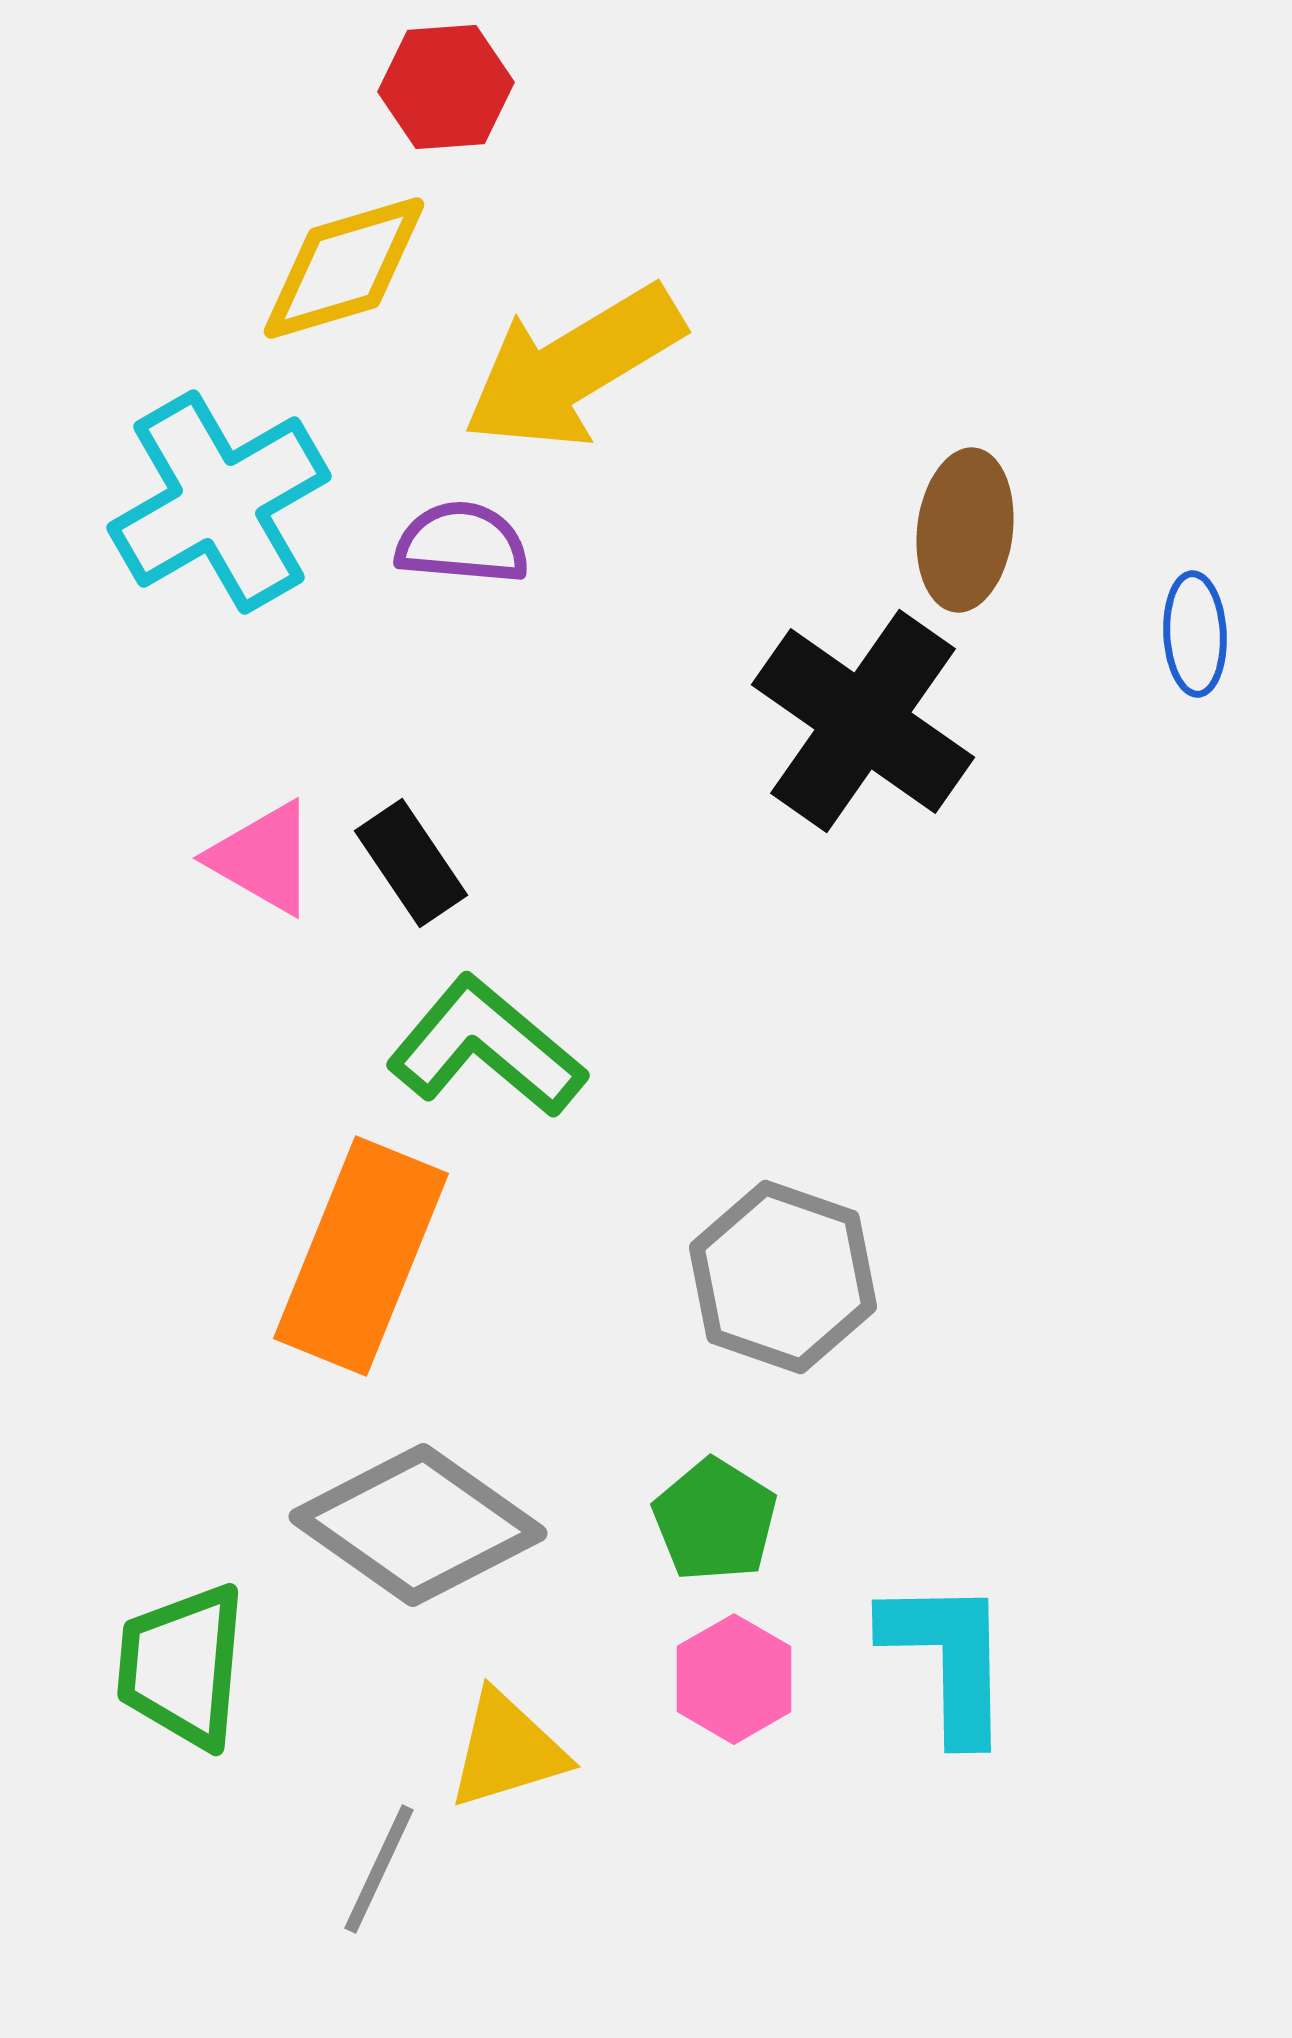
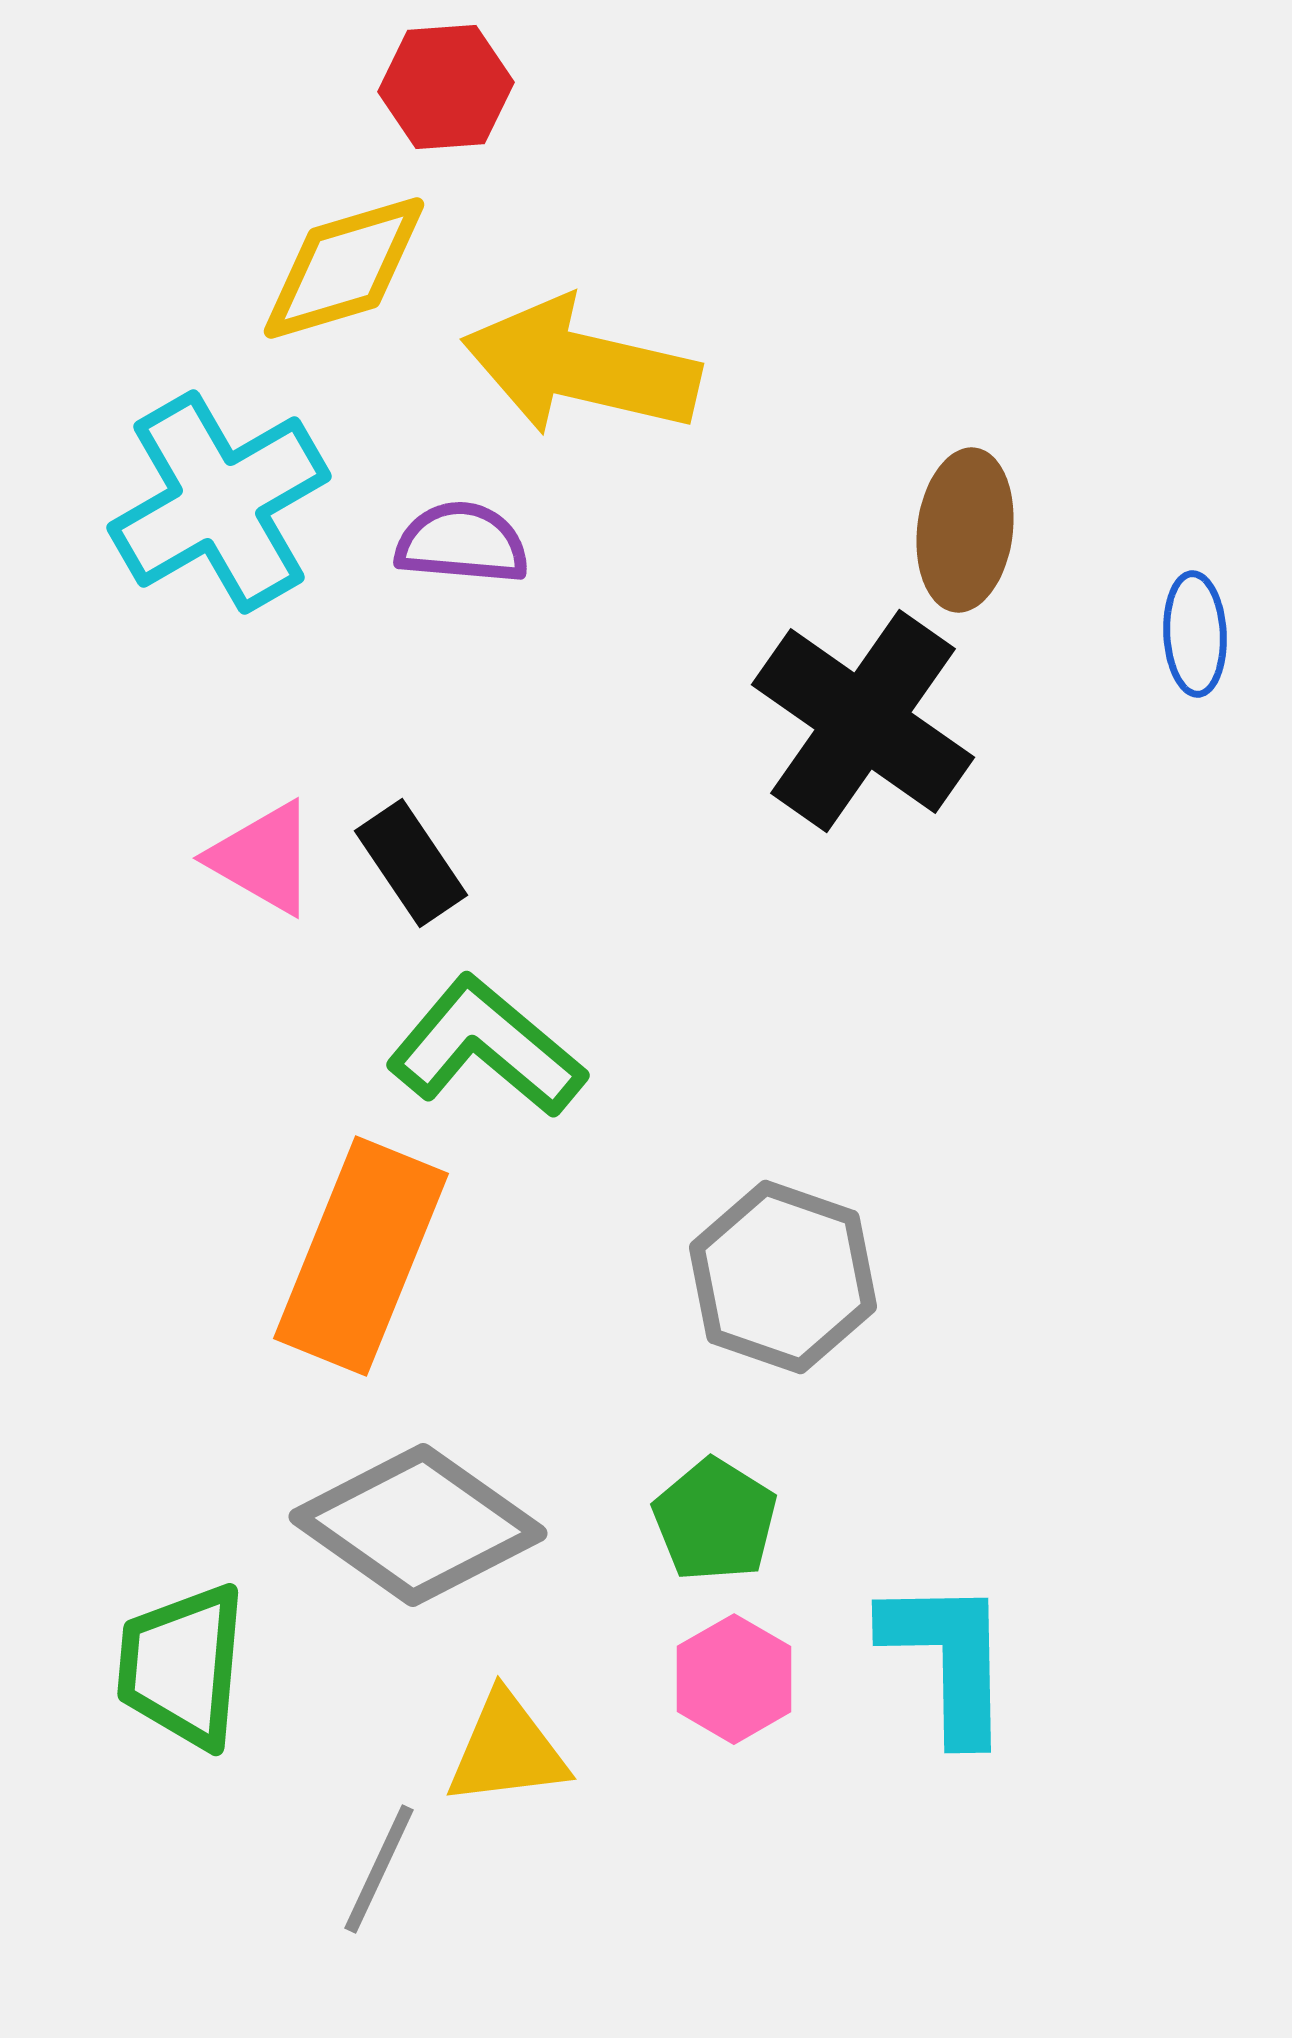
yellow arrow: moved 8 px right; rotated 44 degrees clockwise
yellow triangle: rotated 10 degrees clockwise
